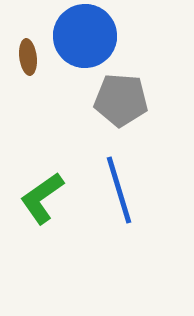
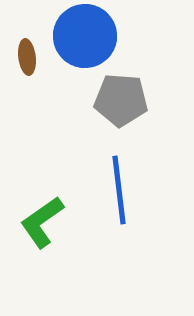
brown ellipse: moved 1 px left
blue line: rotated 10 degrees clockwise
green L-shape: moved 24 px down
